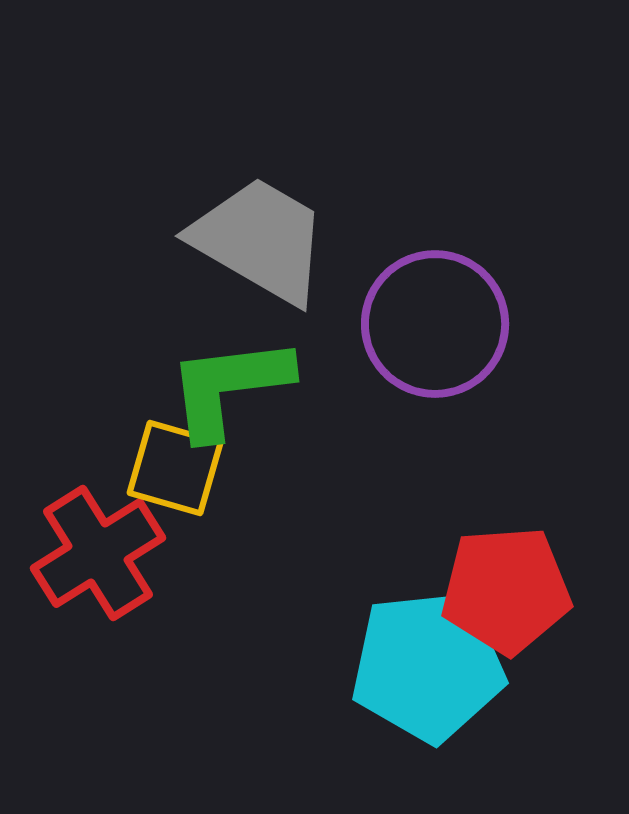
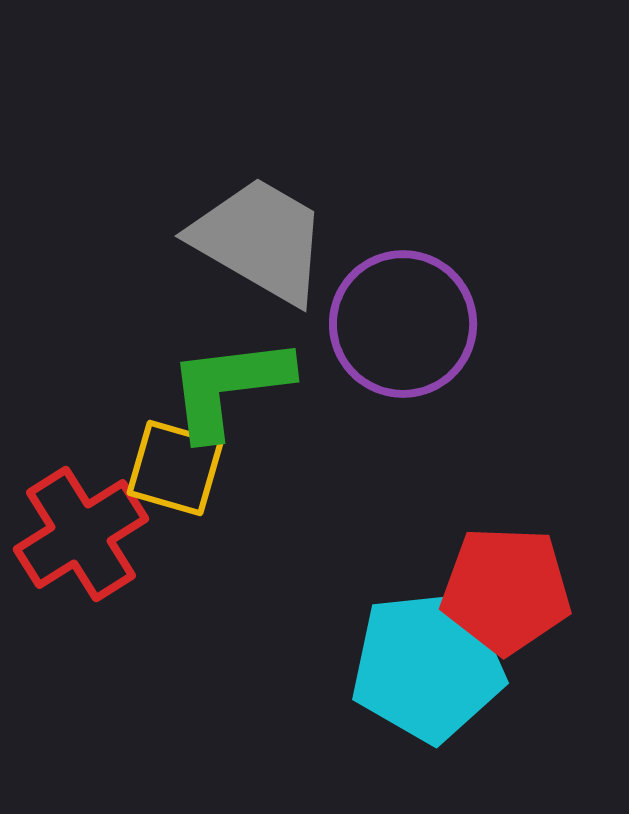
purple circle: moved 32 px left
red cross: moved 17 px left, 19 px up
red pentagon: rotated 6 degrees clockwise
